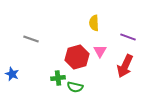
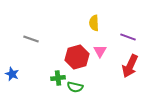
red arrow: moved 5 px right
